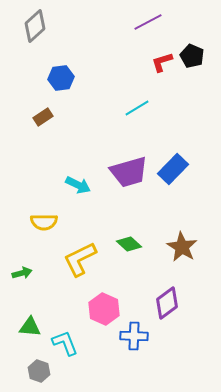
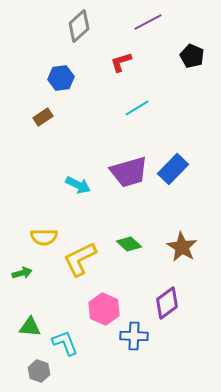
gray diamond: moved 44 px right
red L-shape: moved 41 px left
yellow semicircle: moved 15 px down
